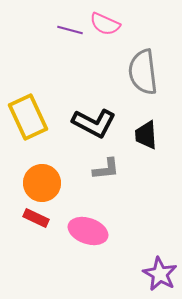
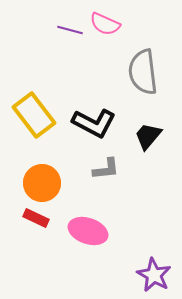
yellow rectangle: moved 6 px right, 2 px up; rotated 12 degrees counterclockwise
black trapezoid: moved 2 px right, 1 px down; rotated 44 degrees clockwise
purple star: moved 6 px left, 1 px down
